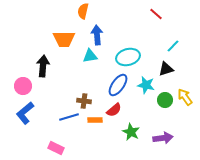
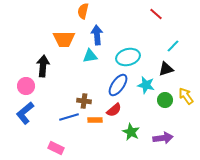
pink circle: moved 3 px right
yellow arrow: moved 1 px right, 1 px up
